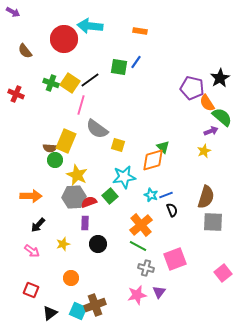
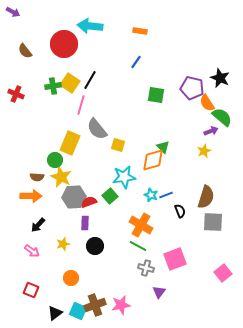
red circle at (64, 39): moved 5 px down
green square at (119, 67): moved 37 px right, 28 px down
black star at (220, 78): rotated 18 degrees counterclockwise
black line at (90, 80): rotated 24 degrees counterclockwise
green cross at (51, 83): moved 2 px right, 3 px down; rotated 28 degrees counterclockwise
gray semicircle at (97, 129): rotated 15 degrees clockwise
yellow rectangle at (66, 141): moved 4 px right, 2 px down
brown semicircle at (50, 148): moved 13 px left, 29 px down
yellow star at (77, 175): moved 16 px left, 2 px down
black semicircle at (172, 210): moved 8 px right, 1 px down
orange cross at (141, 225): rotated 20 degrees counterclockwise
black circle at (98, 244): moved 3 px left, 2 px down
pink star at (137, 295): moved 16 px left, 10 px down
black triangle at (50, 313): moved 5 px right
